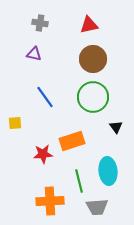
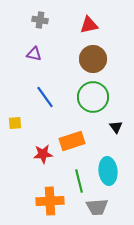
gray cross: moved 3 px up
